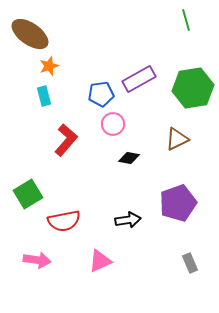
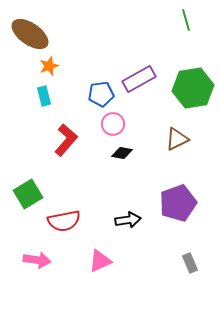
black diamond: moved 7 px left, 5 px up
